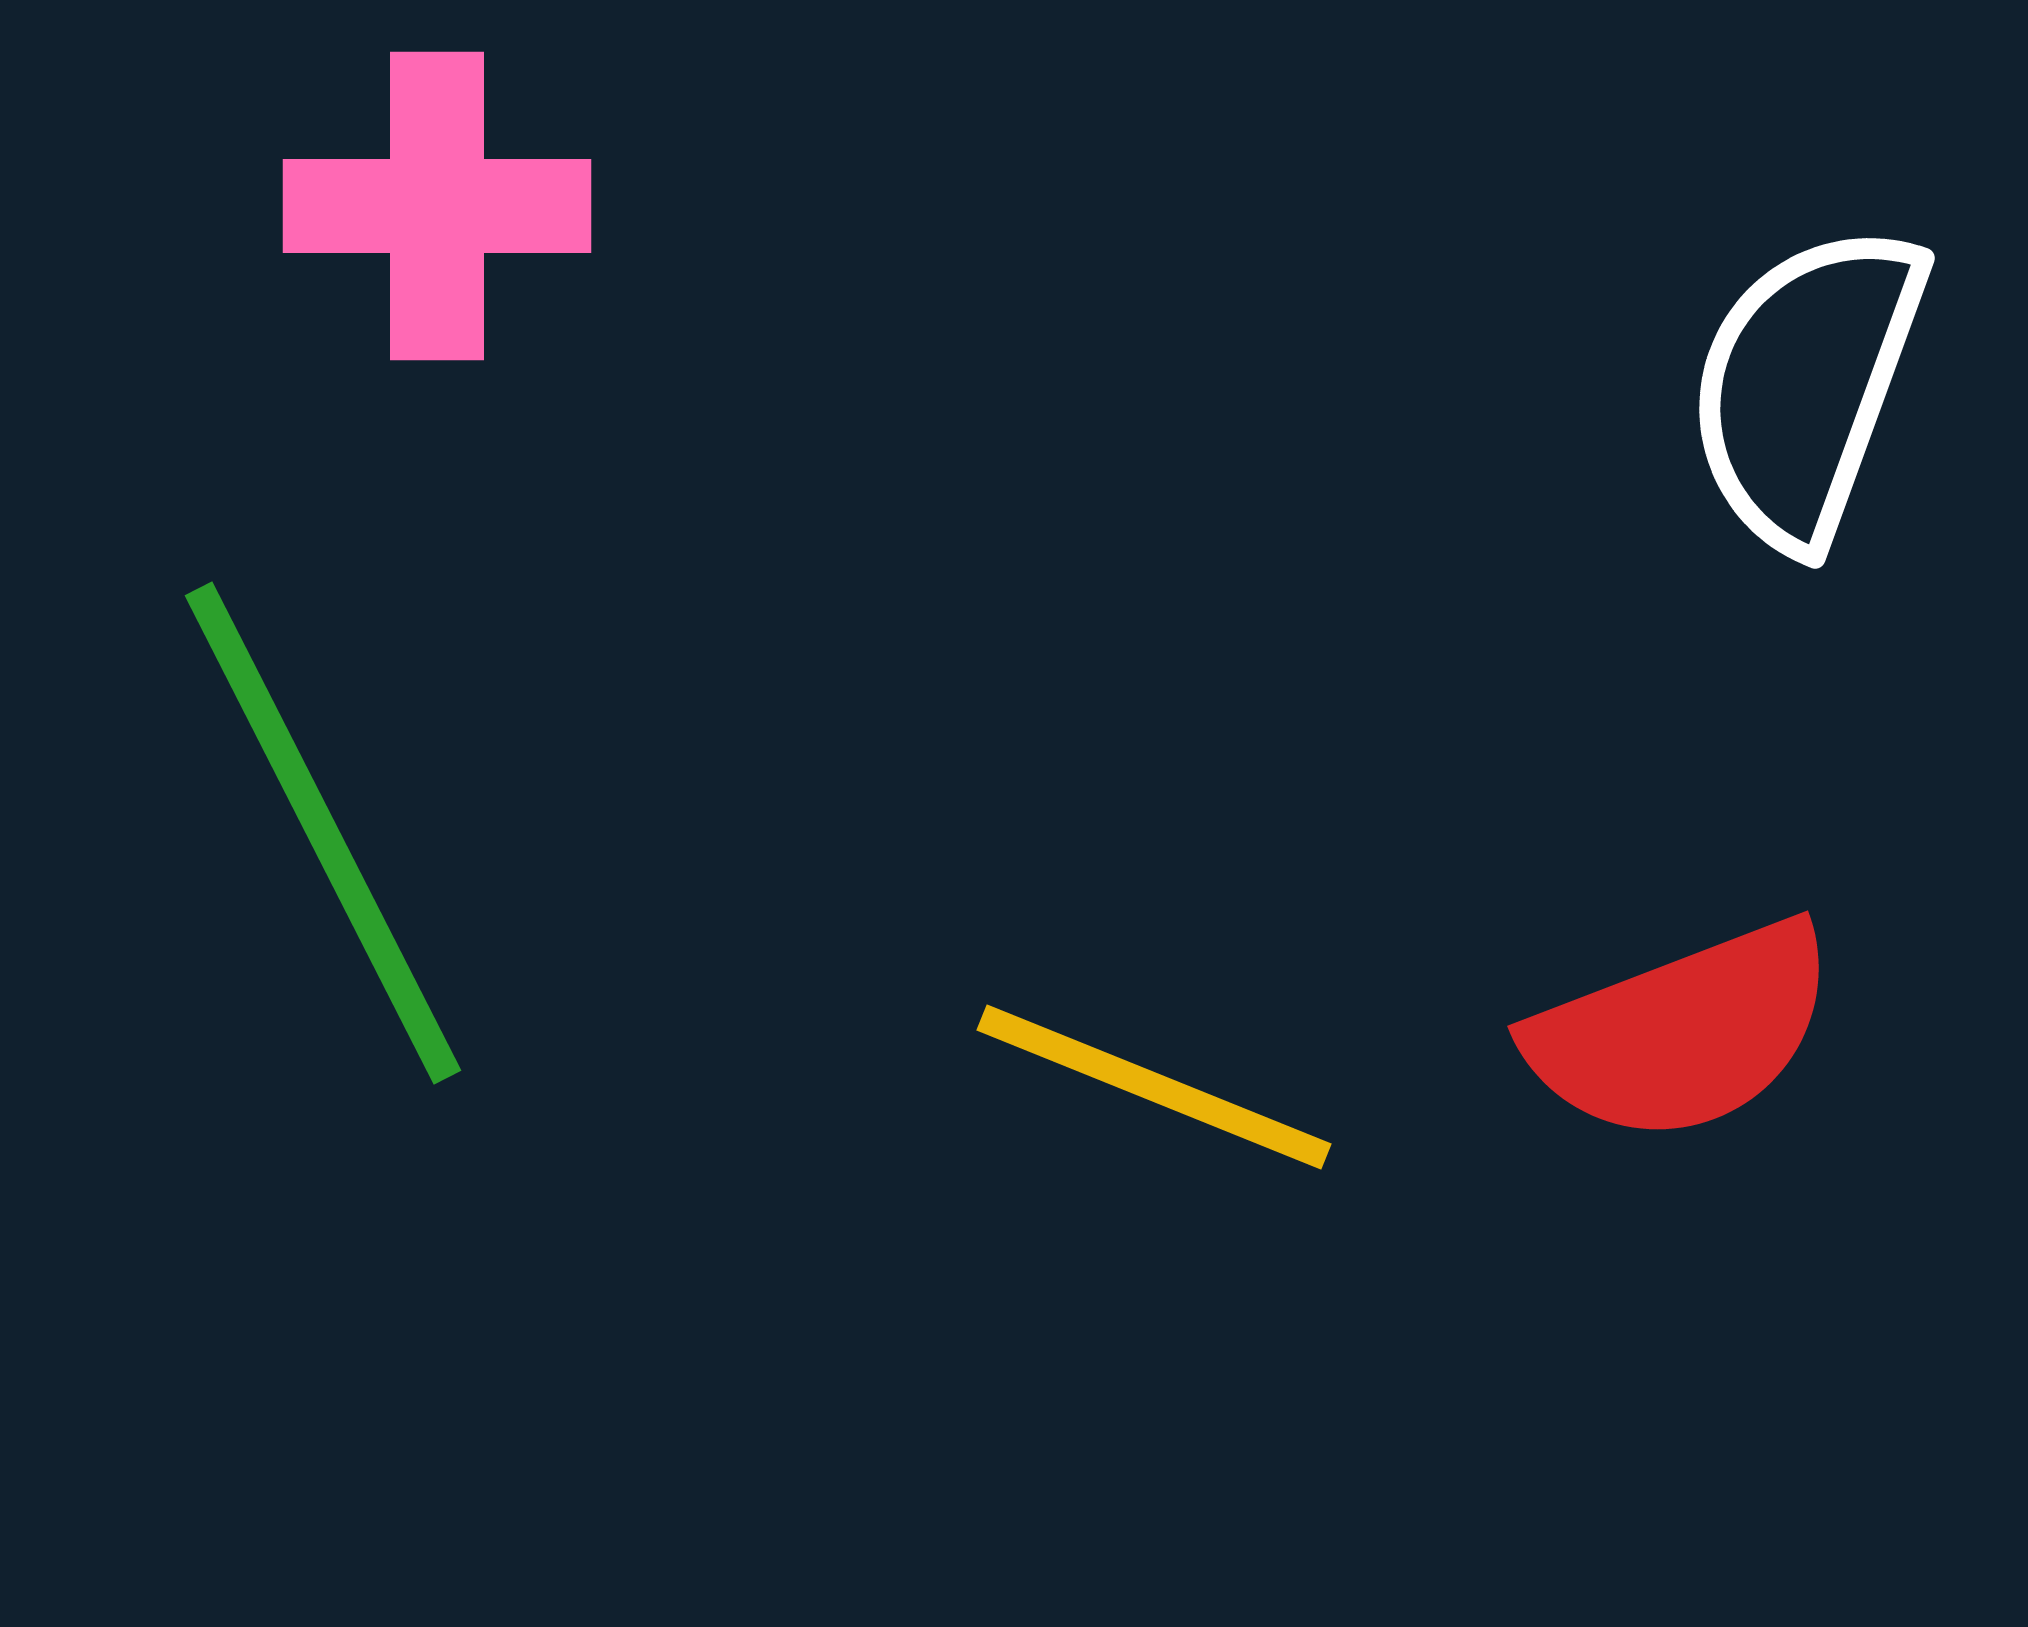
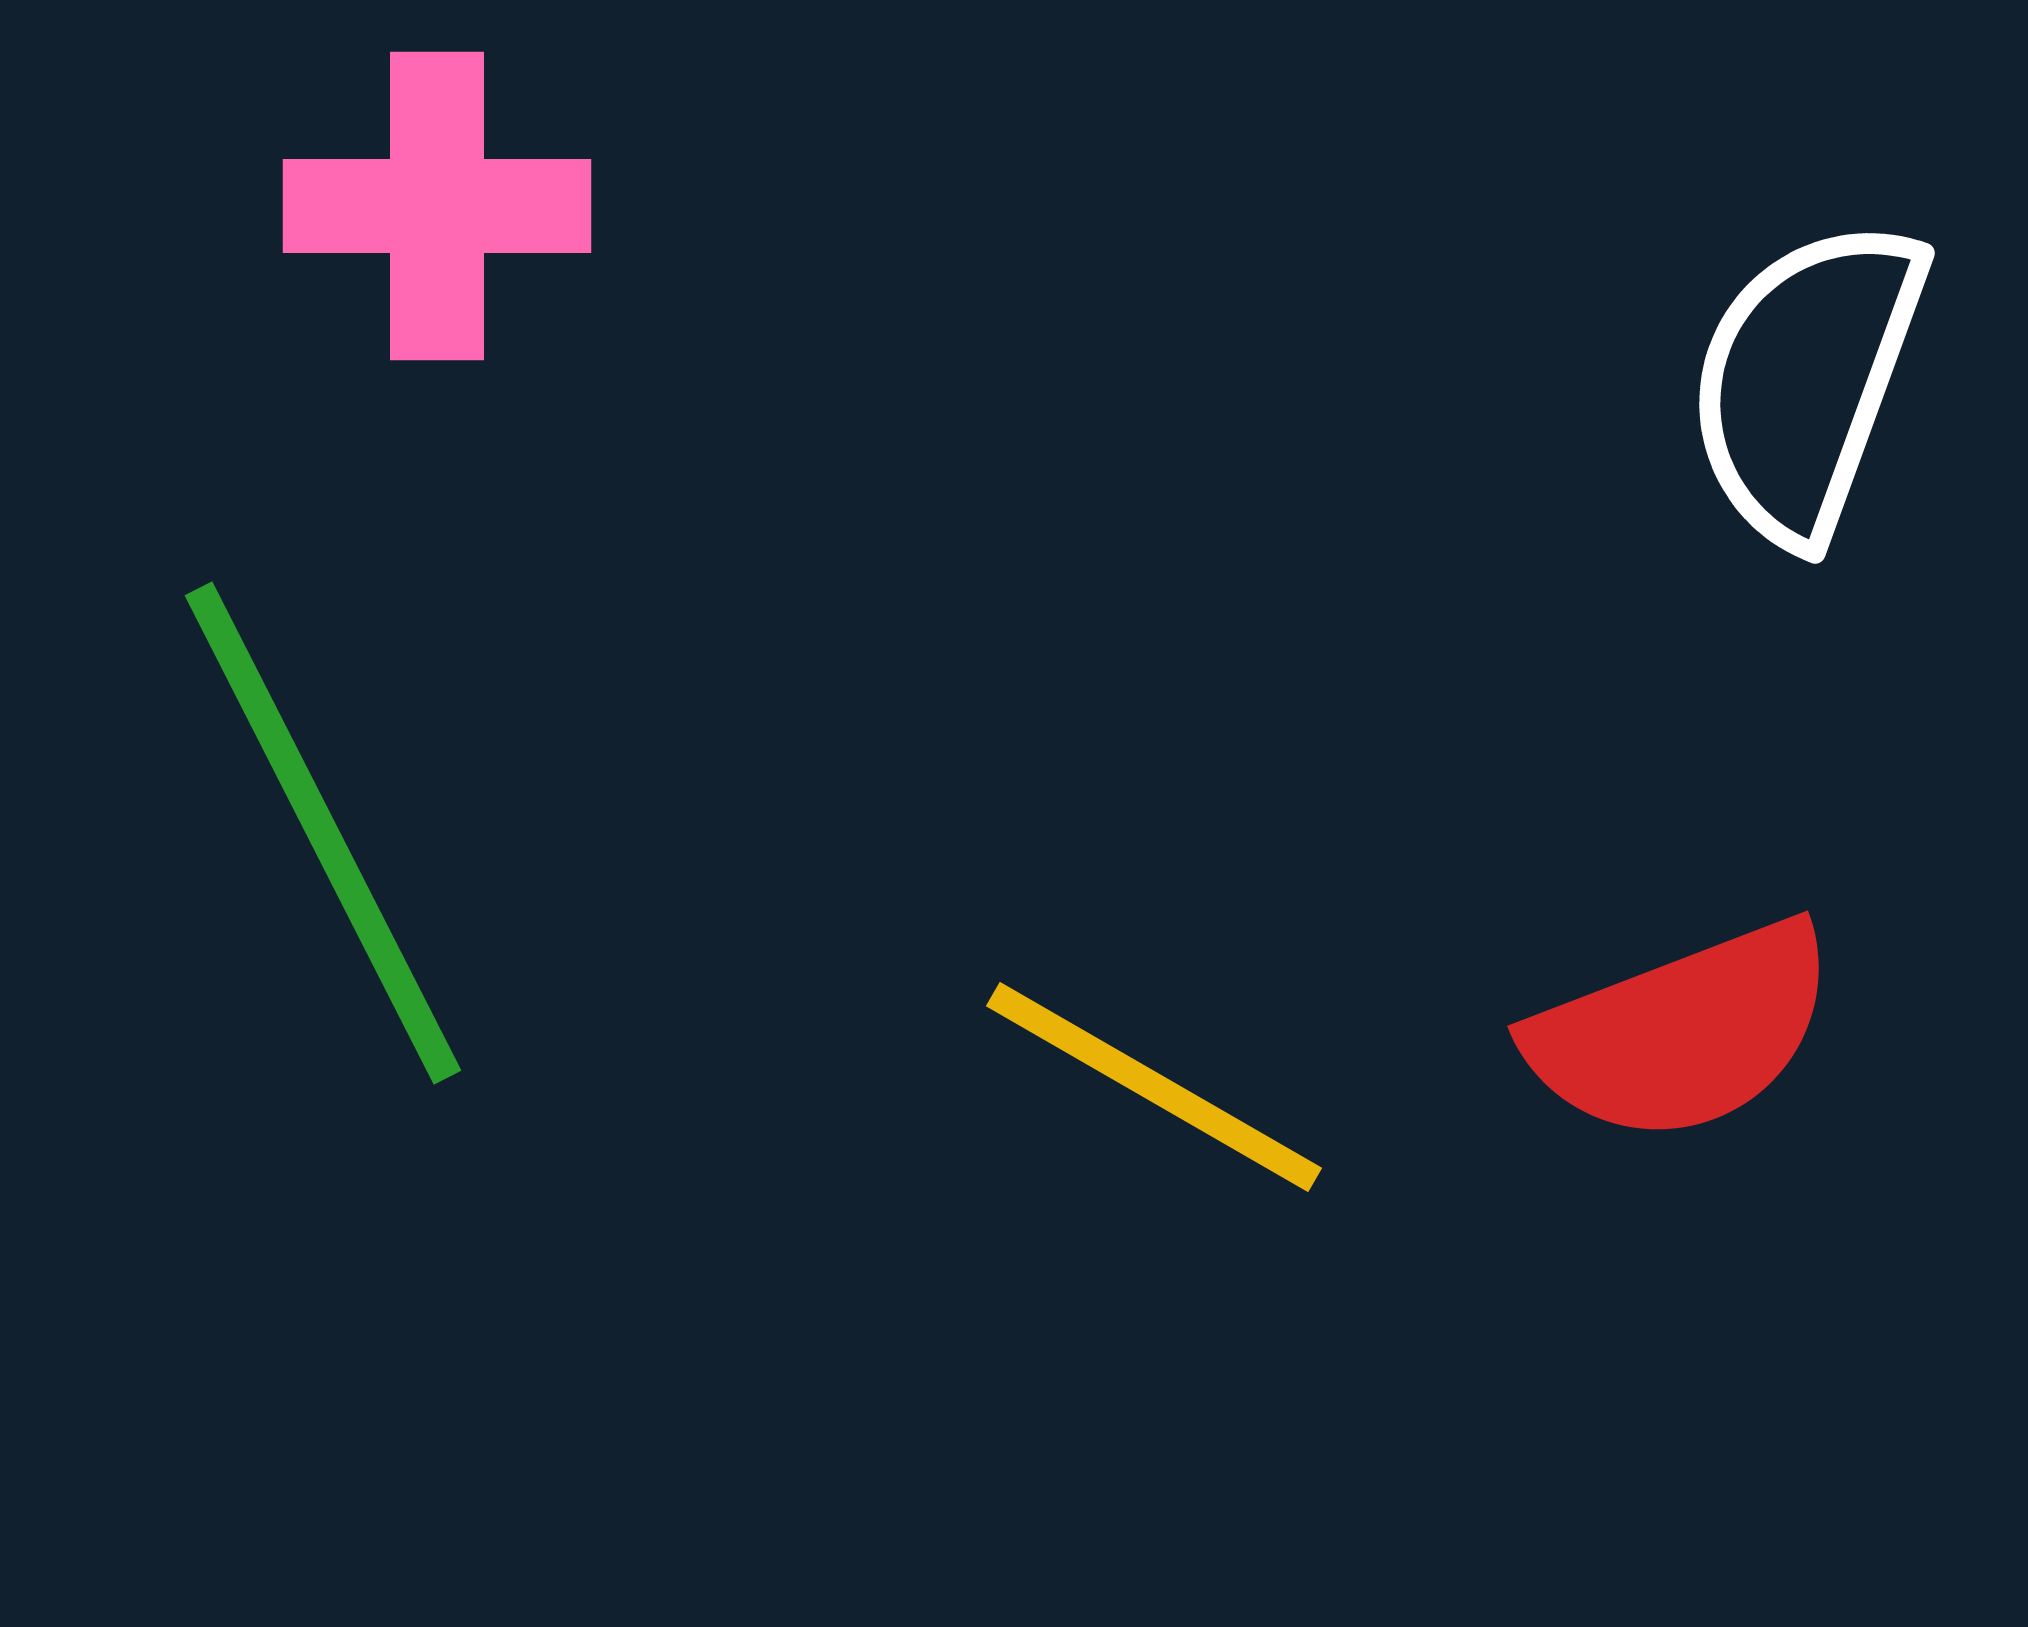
white semicircle: moved 5 px up
yellow line: rotated 8 degrees clockwise
